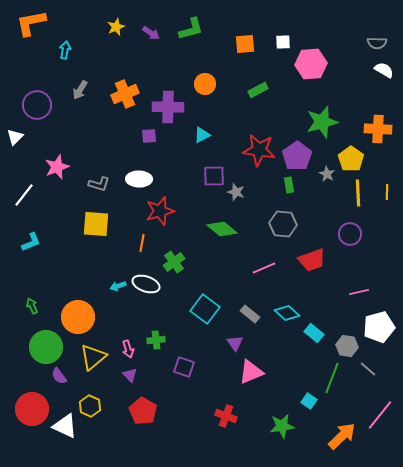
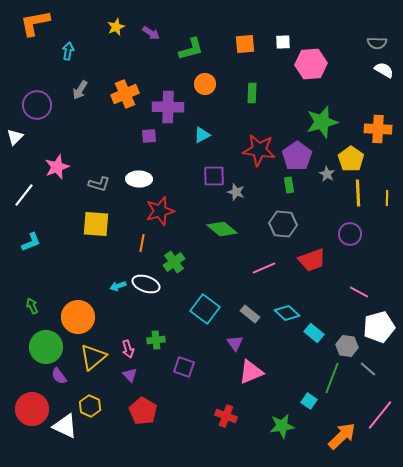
orange L-shape at (31, 23): moved 4 px right
green L-shape at (191, 29): moved 20 px down
cyan arrow at (65, 50): moved 3 px right, 1 px down
green rectangle at (258, 90): moved 6 px left, 3 px down; rotated 60 degrees counterclockwise
yellow line at (387, 192): moved 6 px down
pink line at (359, 292): rotated 42 degrees clockwise
